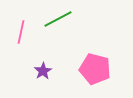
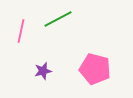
pink line: moved 1 px up
purple star: rotated 18 degrees clockwise
